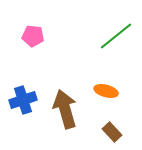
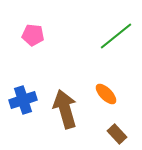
pink pentagon: moved 1 px up
orange ellipse: moved 3 px down; rotated 30 degrees clockwise
brown rectangle: moved 5 px right, 2 px down
